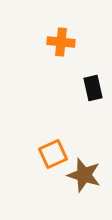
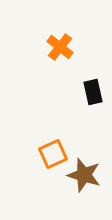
orange cross: moved 1 px left, 5 px down; rotated 32 degrees clockwise
black rectangle: moved 4 px down
